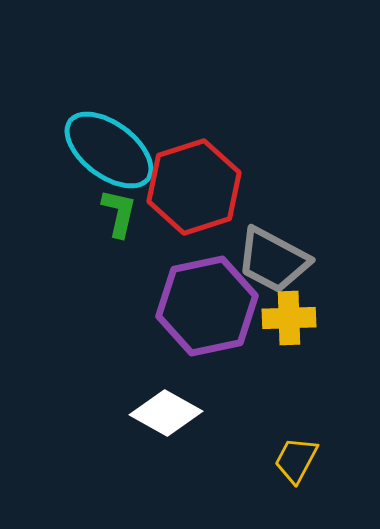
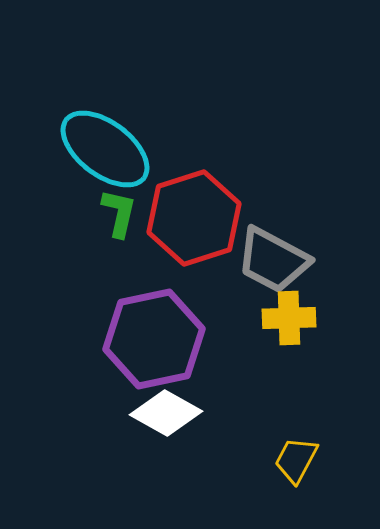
cyan ellipse: moved 4 px left, 1 px up
red hexagon: moved 31 px down
purple hexagon: moved 53 px left, 33 px down
